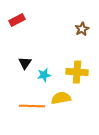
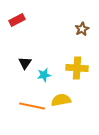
yellow cross: moved 4 px up
yellow semicircle: moved 2 px down
orange line: rotated 10 degrees clockwise
